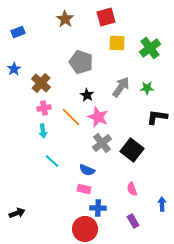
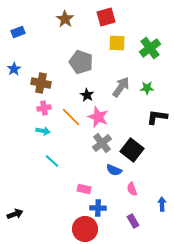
brown cross: rotated 30 degrees counterclockwise
cyan arrow: rotated 72 degrees counterclockwise
blue semicircle: moved 27 px right
black arrow: moved 2 px left, 1 px down
